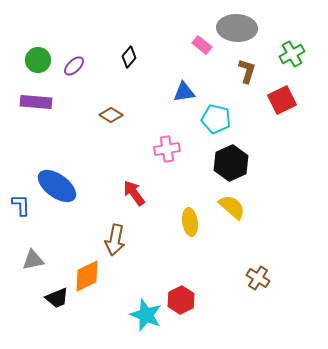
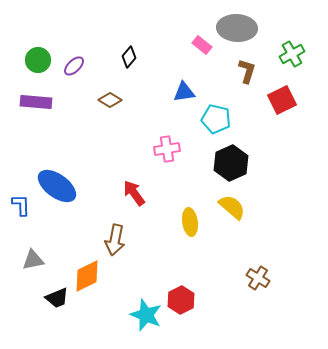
brown diamond: moved 1 px left, 15 px up
